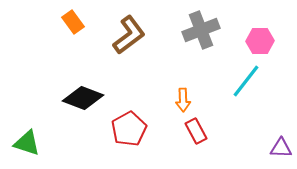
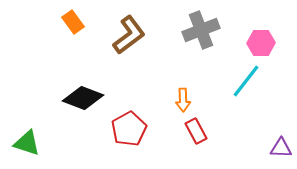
pink hexagon: moved 1 px right, 2 px down
